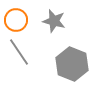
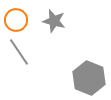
gray hexagon: moved 17 px right, 14 px down
